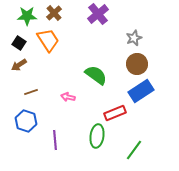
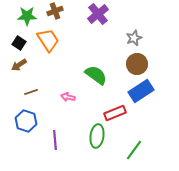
brown cross: moved 1 px right, 2 px up; rotated 21 degrees clockwise
